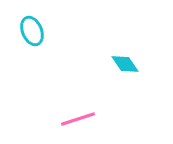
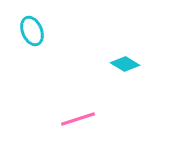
cyan diamond: rotated 24 degrees counterclockwise
